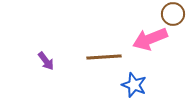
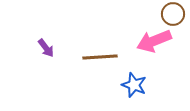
pink arrow: moved 4 px right, 2 px down
brown line: moved 4 px left
purple arrow: moved 13 px up
